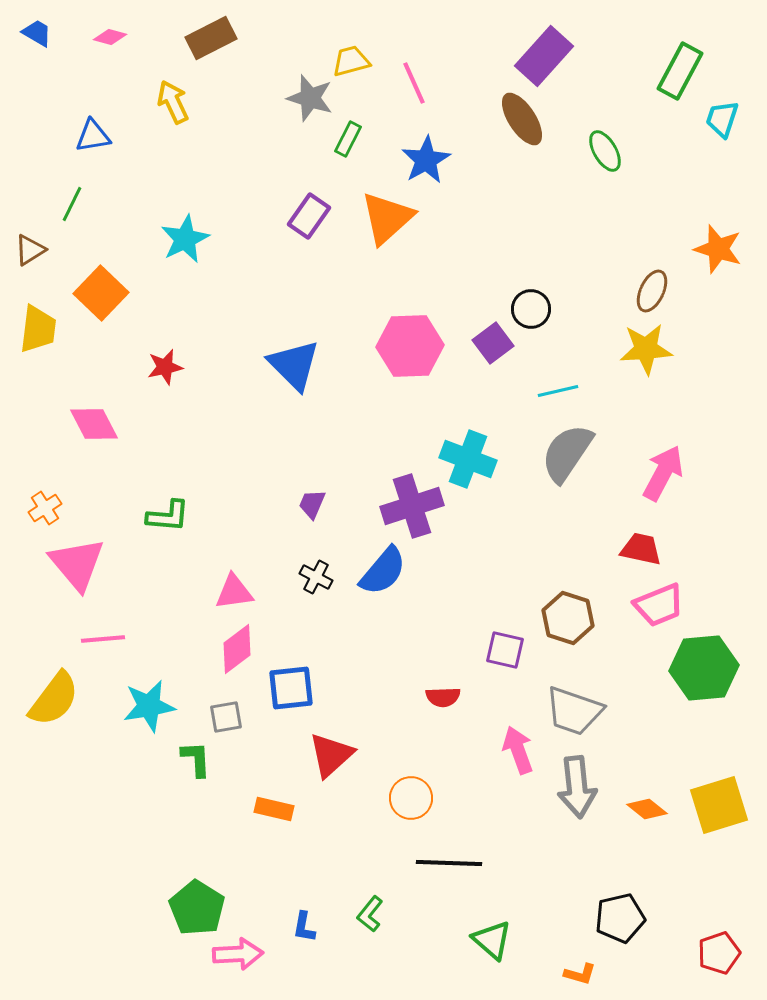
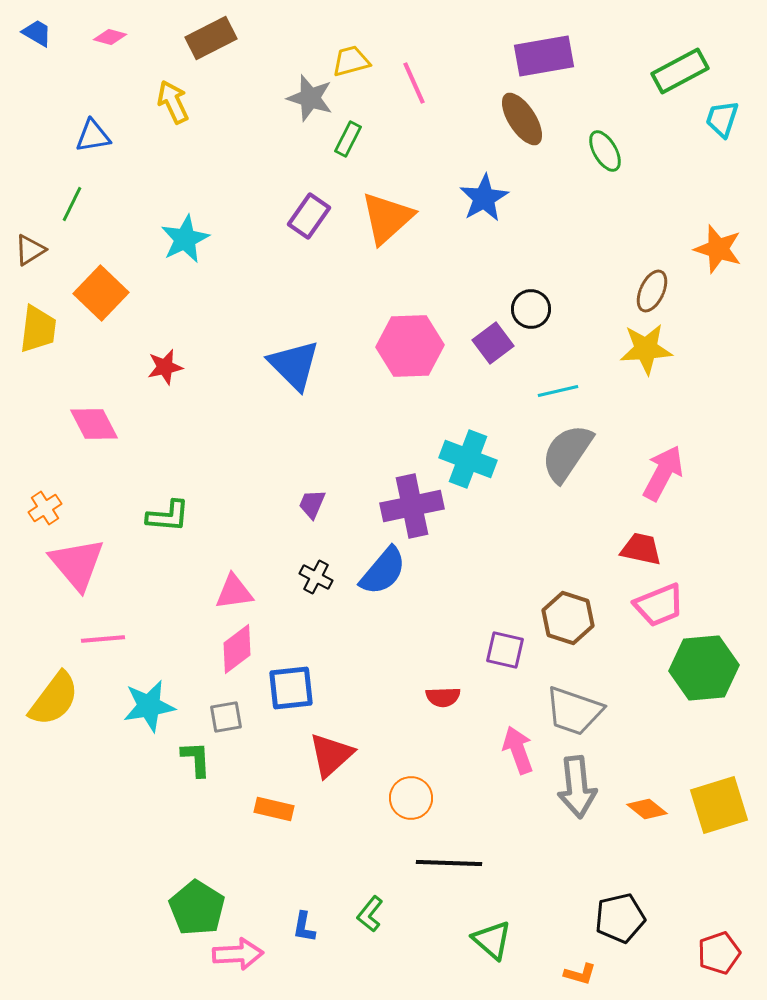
purple rectangle at (544, 56): rotated 38 degrees clockwise
green rectangle at (680, 71): rotated 34 degrees clockwise
blue star at (426, 160): moved 58 px right, 38 px down
purple cross at (412, 506): rotated 6 degrees clockwise
